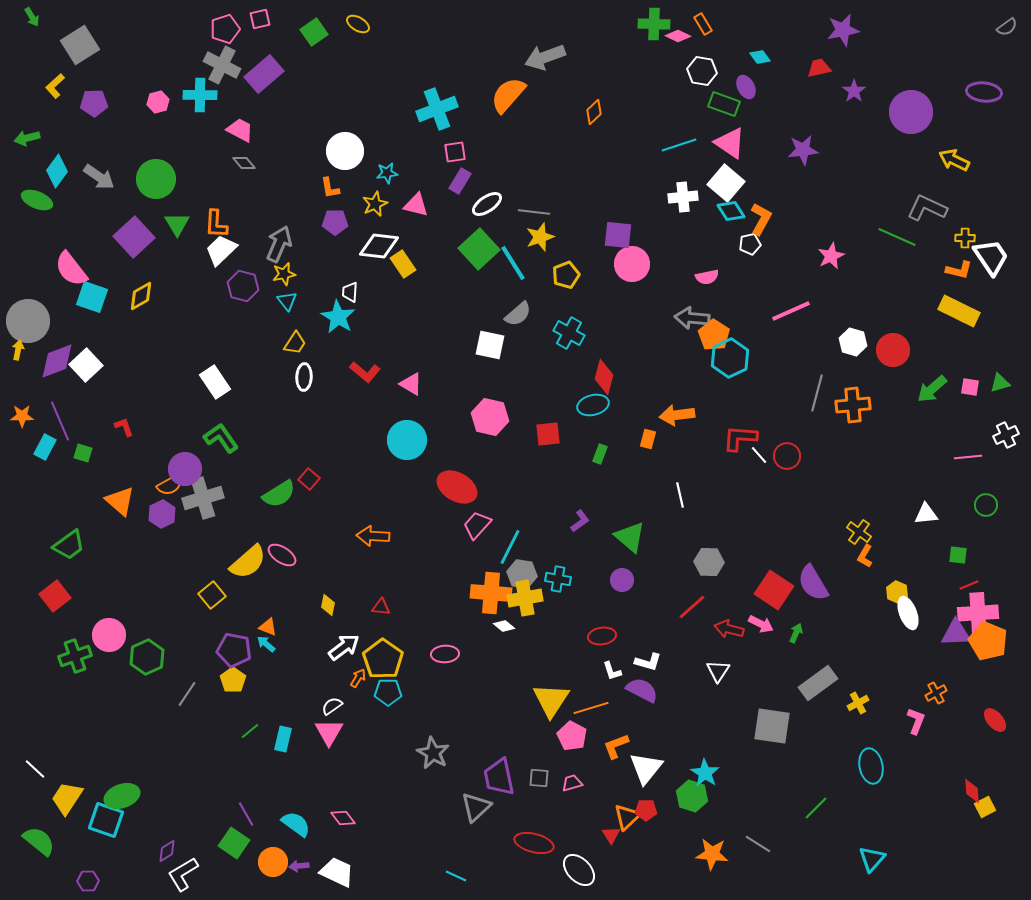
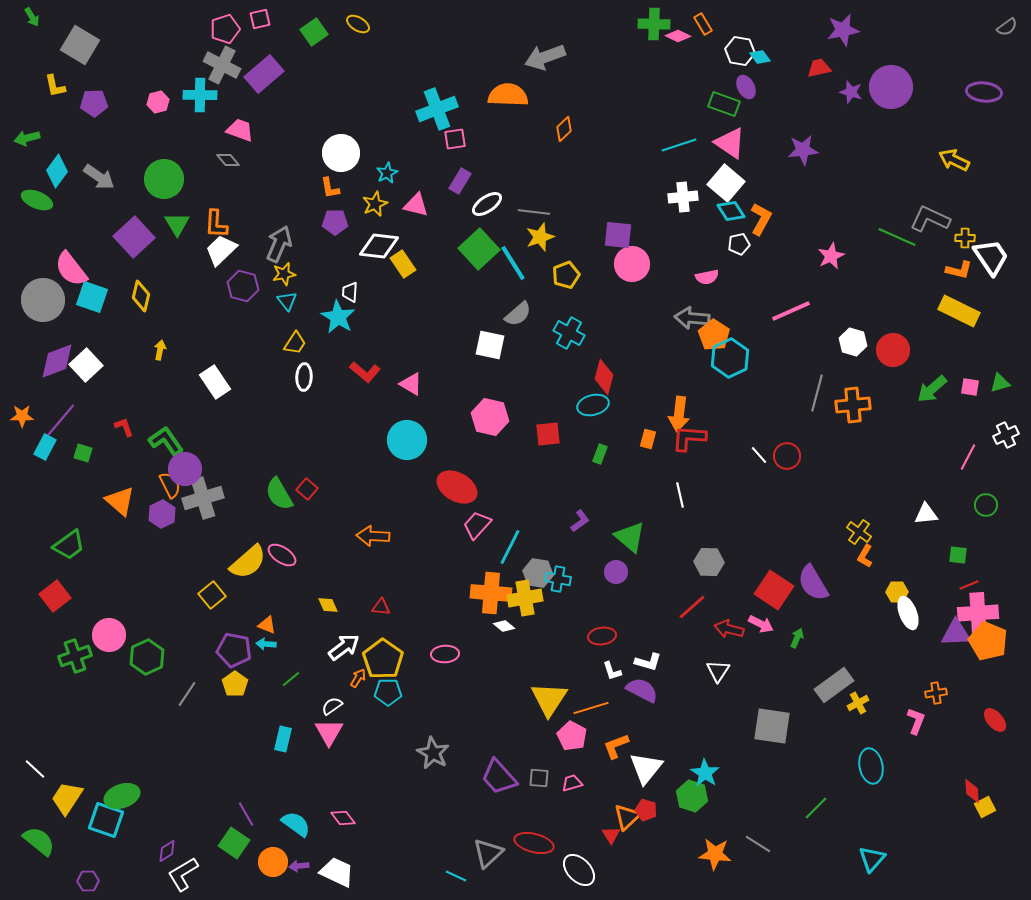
gray square at (80, 45): rotated 27 degrees counterclockwise
white hexagon at (702, 71): moved 38 px right, 20 px up
yellow L-shape at (55, 86): rotated 60 degrees counterclockwise
purple star at (854, 91): moved 3 px left, 1 px down; rotated 20 degrees counterclockwise
orange semicircle at (508, 95): rotated 51 degrees clockwise
orange diamond at (594, 112): moved 30 px left, 17 px down
purple circle at (911, 112): moved 20 px left, 25 px up
pink trapezoid at (240, 130): rotated 8 degrees counterclockwise
white circle at (345, 151): moved 4 px left, 2 px down
pink square at (455, 152): moved 13 px up
gray diamond at (244, 163): moved 16 px left, 3 px up
cyan star at (387, 173): rotated 20 degrees counterclockwise
green circle at (156, 179): moved 8 px right
gray L-shape at (927, 208): moved 3 px right, 11 px down
white pentagon at (750, 244): moved 11 px left
yellow diamond at (141, 296): rotated 48 degrees counterclockwise
gray circle at (28, 321): moved 15 px right, 21 px up
yellow arrow at (18, 350): moved 142 px right
orange arrow at (677, 415): moved 2 px right, 1 px up; rotated 76 degrees counterclockwise
purple line at (60, 421): rotated 63 degrees clockwise
green L-shape at (221, 438): moved 55 px left, 3 px down
red L-shape at (740, 438): moved 51 px left
pink line at (968, 457): rotated 56 degrees counterclockwise
red square at (309, 479): moved 2 px left, 10 px down
orange semicircle at (170, 485): rotated 88 degrees counterclockwise
green semicircle at (279, 494): rotated 92 degrees clockwise
gray hexagon at (522, 574): moved 16 px right, 1 px up
purple circle at (622, 580): moved 6 px left, 8 px up
yellow hexagon at (897, 592): rotated 25 degrees counterclockwise
yellow diamond at (328, 605): rotated 35 degrees counterclockwise
orange triangle at (268, 627): moved 1 px left, 2 px up
green arrow at (796, 633): moved 1 px right, 5 px down
cyan arrow at (266, 644): rotated 36 degrees counterclockwise
yellow pentagon at (233, 680): moved 2 px right, 4 px down
gray rectangle at (818, 683): moved 16 px right, 2 px down
orange cross at (936, 693): rotated 20 degrees clockwise
yellow triangle at (551, 700): moved 2 px left, 1 px up
green line at (250, 731): moved 41 px right, 52 px up
purple trapezoid at (499, 777): rotated 30 degrees counterclockwise
gray triangle at (476, 807): moved 12 px right, 46 px down
red pentagon at (646, 810): rotated 15 degrees clockwise
orange star at (712, 854): moved 3 px right
